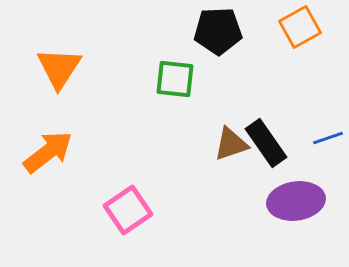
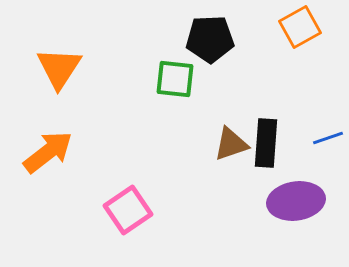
black pentagon: moved 8 px left, 8 px down
black rectangle: rotated 39 degrees clockwise
